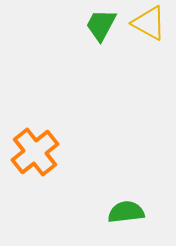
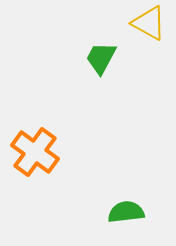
green trapezoid: moved 33 px down
orange cross: rotated 15 degrees counterclockwise
